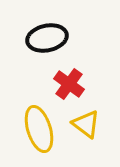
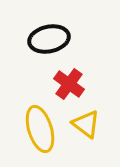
black ellipse: moved 2 px right, 1 px down
yellow ellipse: moved 1 px right
